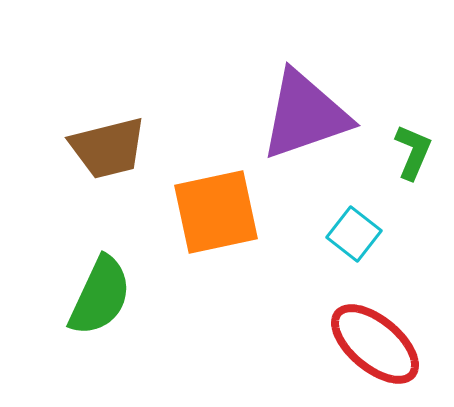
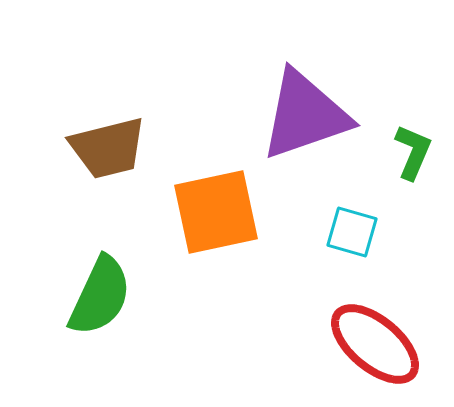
cyan square: moved 2 px left, 2 px up; rotated 22 degrees counterclockwise
